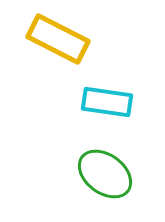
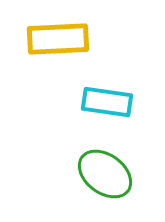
yellow rectangle: rotated 30 degrees counterclockwise
